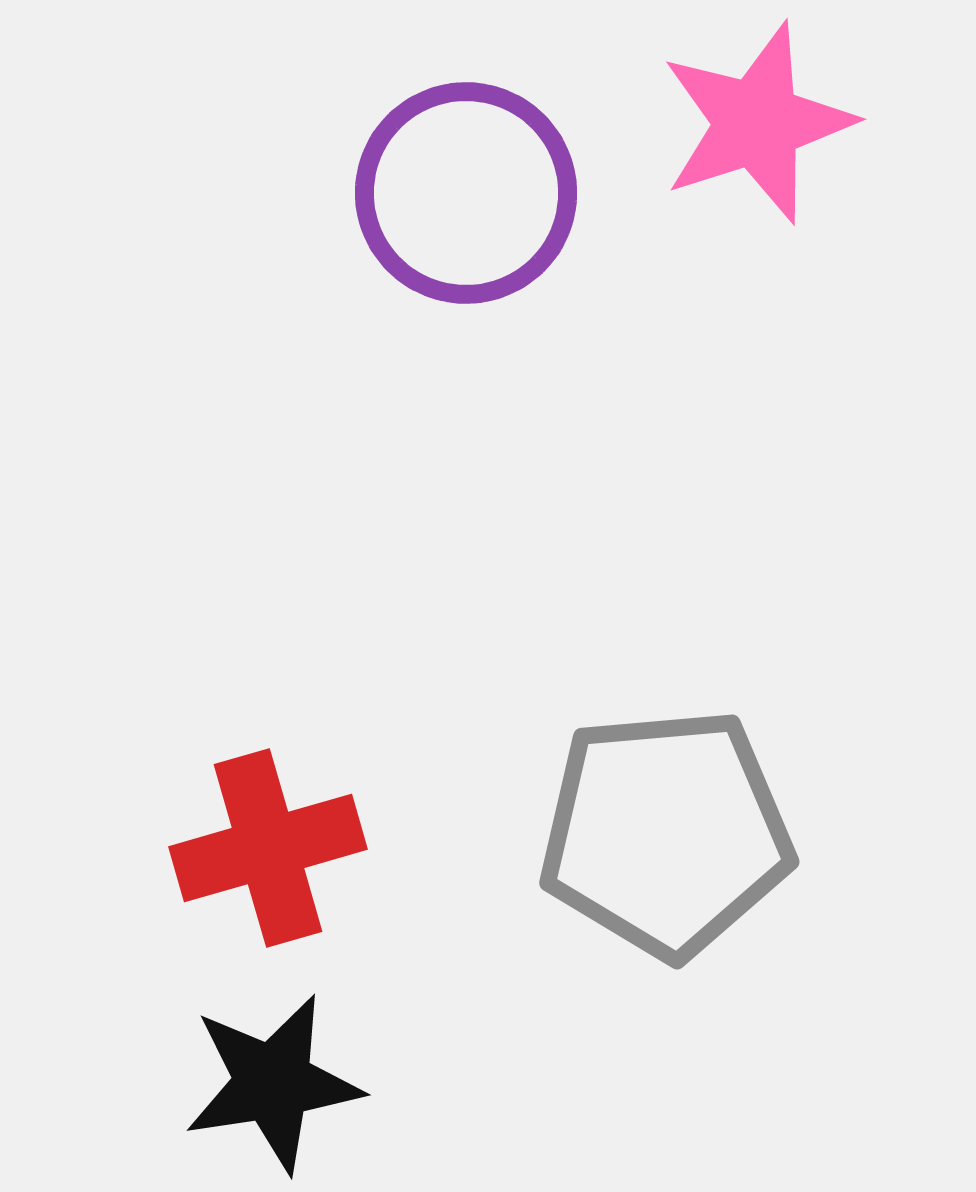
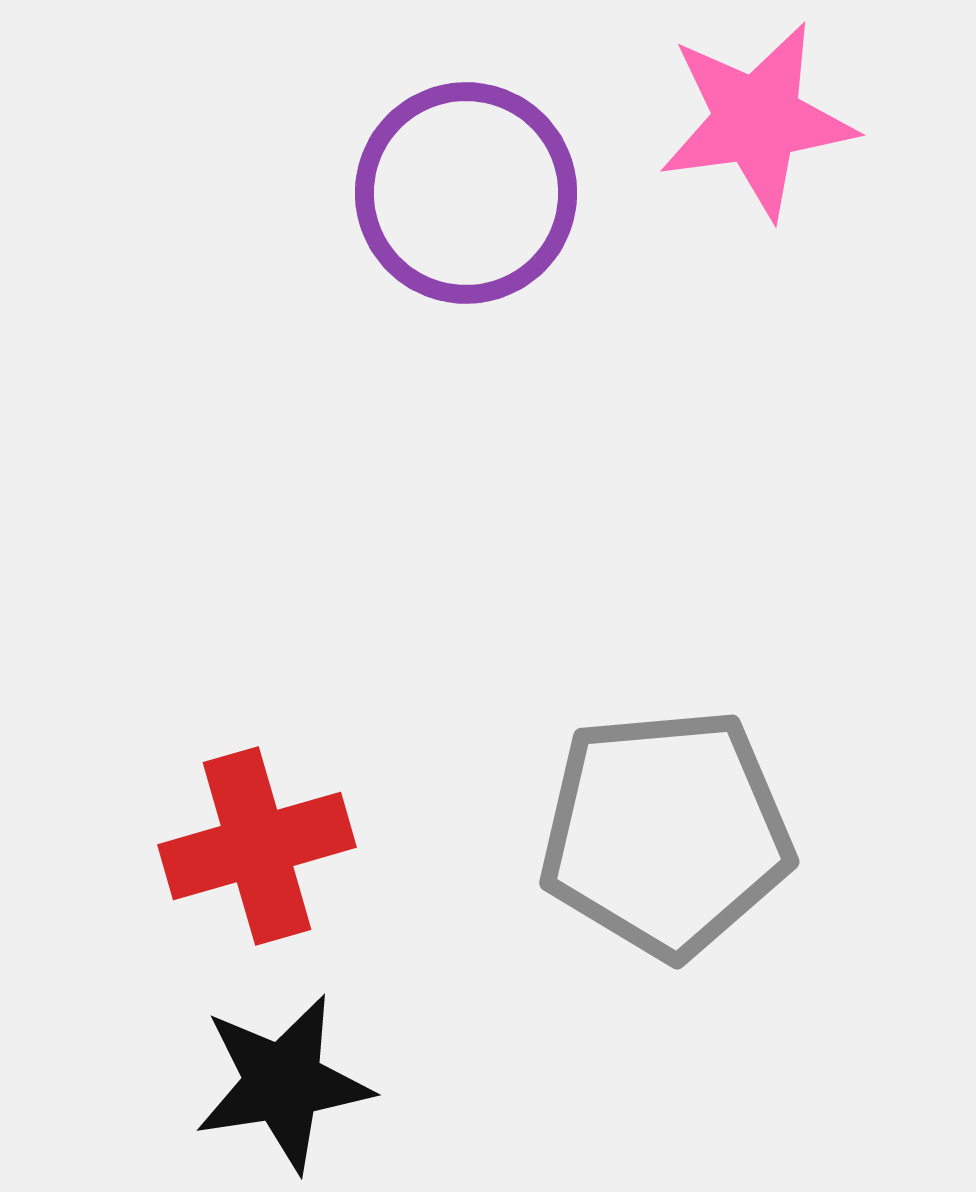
pink star: moved 3 px up; rotated 10 degrees clockwise
red cross: moved 11 px left, 2 px up
black star: moved 10 px right
